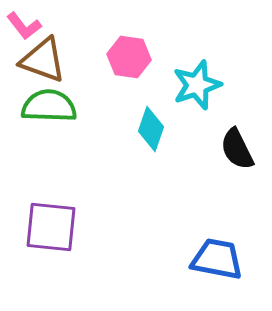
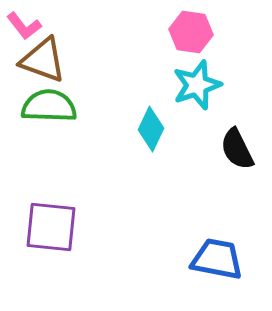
pink hexagon: moved 62 px right, 25 px up
cyan diamond: rotated 6 degrees clockwise
